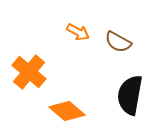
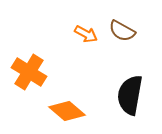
orange arrow: moved 8 px right, 2 px down
brown semicircle: moved 4 px right, 11 px up
orange cross: rotated 8 degrees counterclockwise
